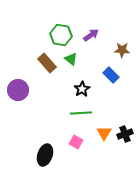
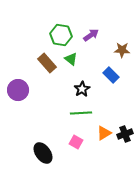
orange triangle: rotated 28 degrees clockwise
black ellipse: moved 2 px left, 2 px up; rotated 55 degrees counterclockwise
